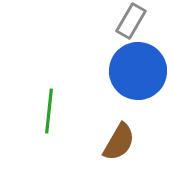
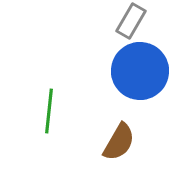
blue circle: moved 2 px right
